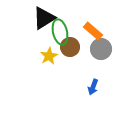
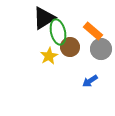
green ellipse: moved 2 px left
blue arrow: moved 3 px left, 6 px up; rotated 35 degrees clockwise
